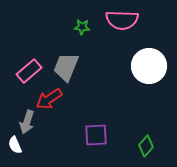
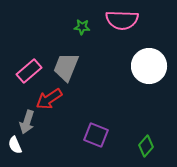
purple square: rotated 25 degrees clockwise
